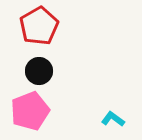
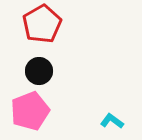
red pentagon: moved 3 px right, 2 px up
cyan L-shape: moved 1 px left, 2 px down
